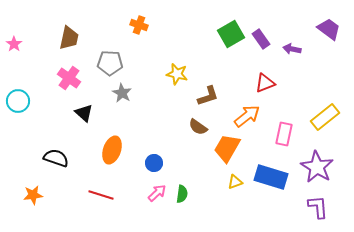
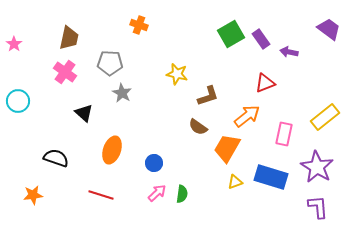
purple arrow: moved 3 px left, 3 px down
pink cross: moved 4 px left, 6 px up
